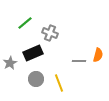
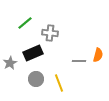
gray cross: rotated 14 degrees counterclockwise
